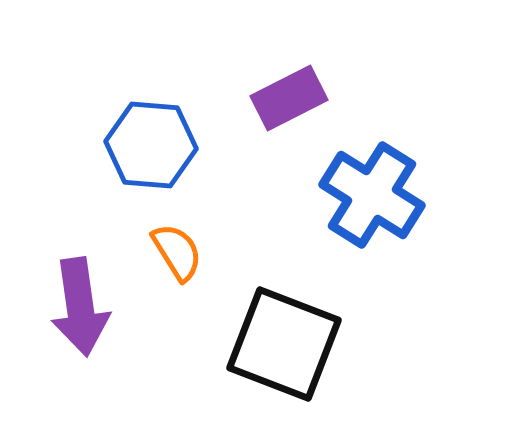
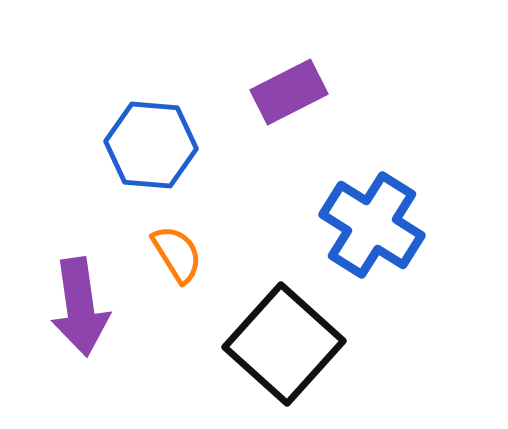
purple rectangle: moved 6 px up
blue cross: moved 30 px down
orange semicircle: moved 2 px down
black square: rotated 21 degrees clockwise
